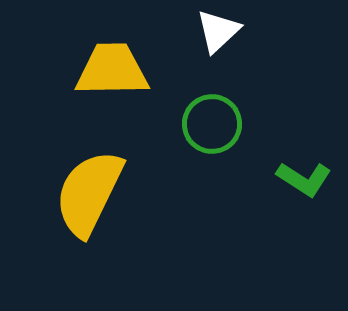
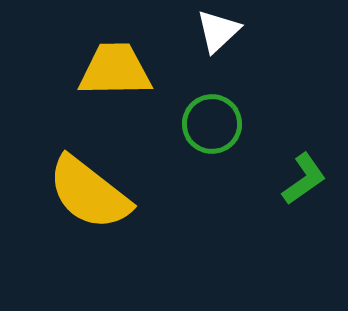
yellow trapezoid: moved 3 px right
green L-shape: rotated 68 degrees counterclockwise
yellow semicircle: rotated 78 degrees counterclockwise
